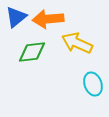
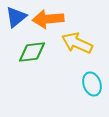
cyan ellipse: moved 1 px left
